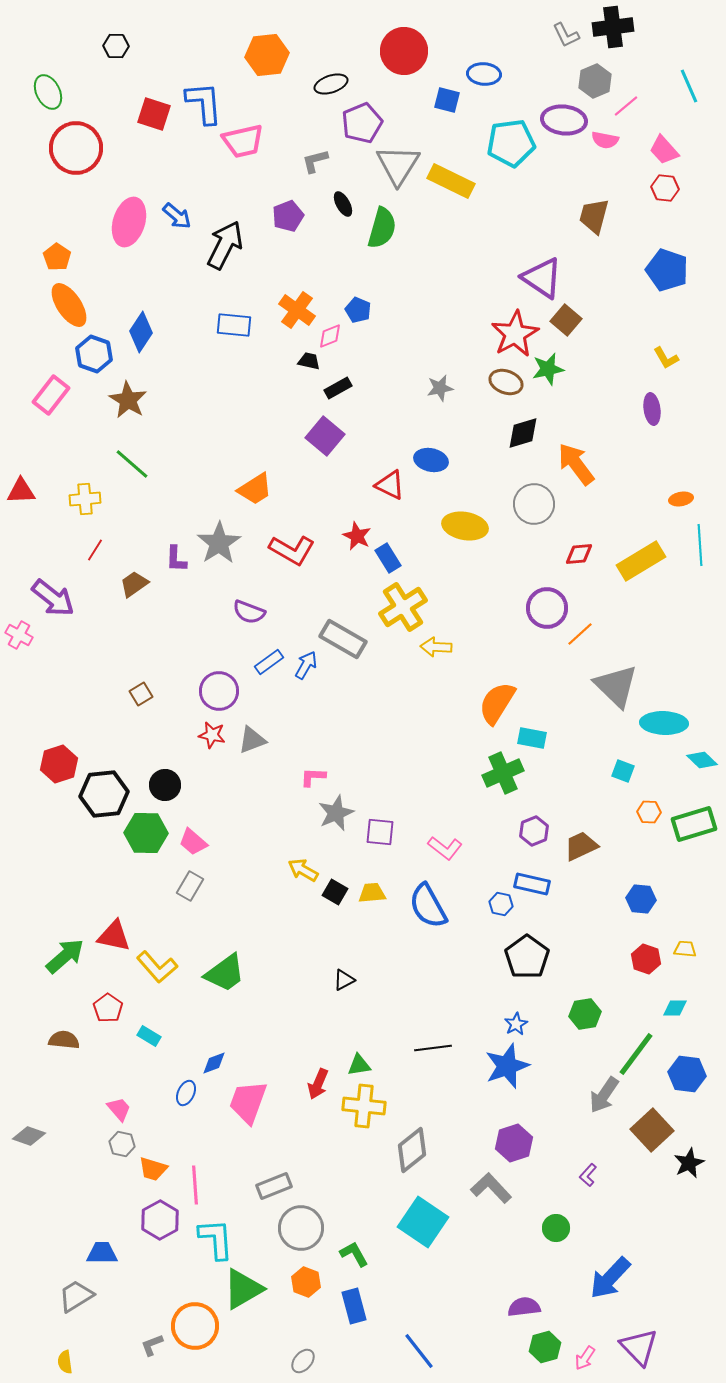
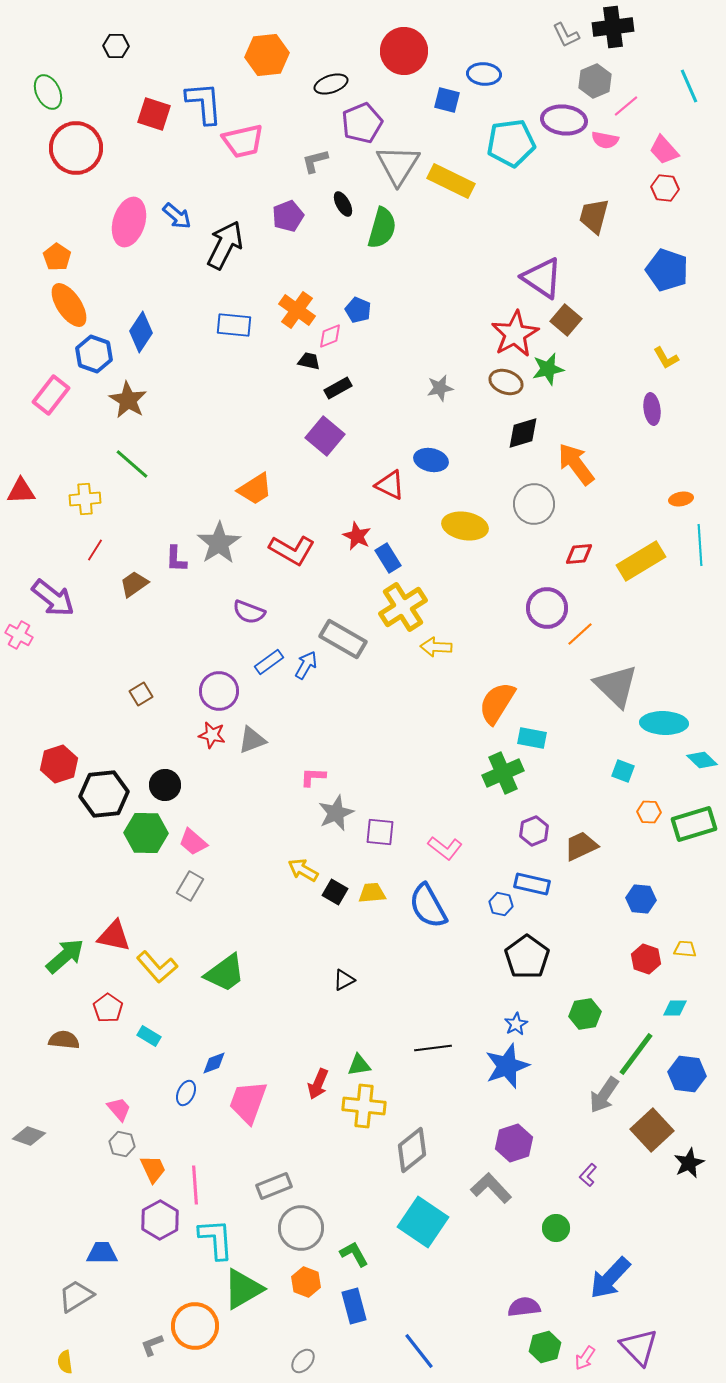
orange trapezoid at (153, 1169): rotated 132 degrees counterclockwise
